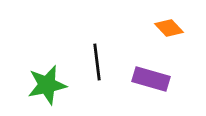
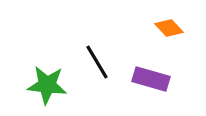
black line: rotated 24 degrees counterclockwise
green star: rotated 18 degrees clockwise
